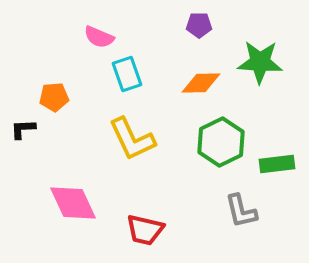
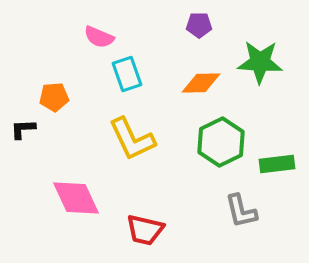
pink diamond: moved 3 px right, 5 px up
